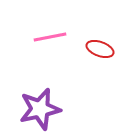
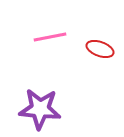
purple star: rotated 18 degrees clockwise
